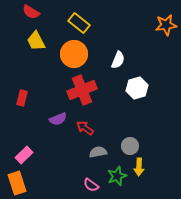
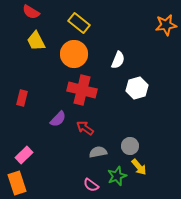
red cross: rotated 36 degrees clockwise
purple semicircle: rotated 24 degrees counterclockwise
yellow arrow: rotated 42 degrees counterclockwise
